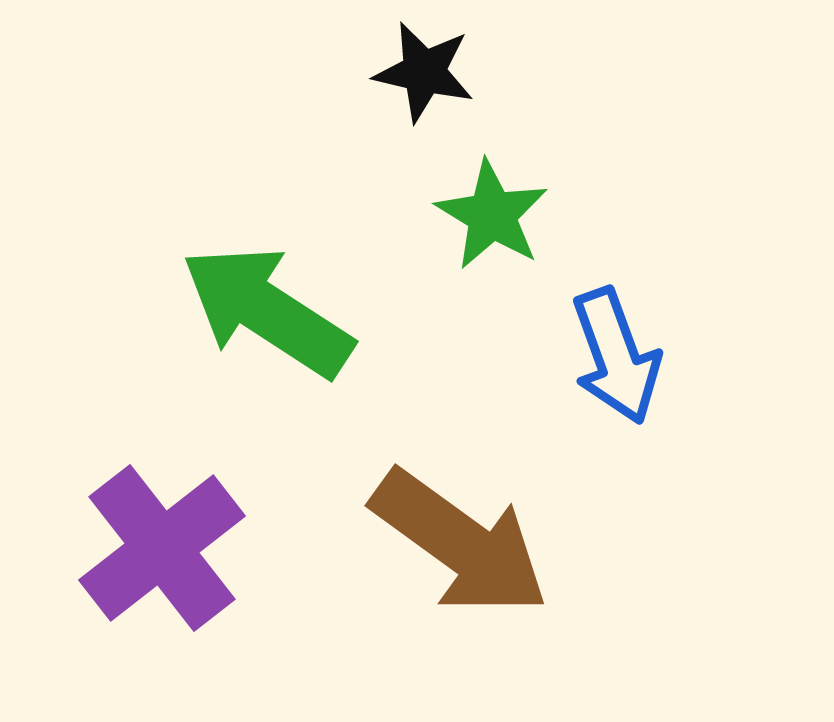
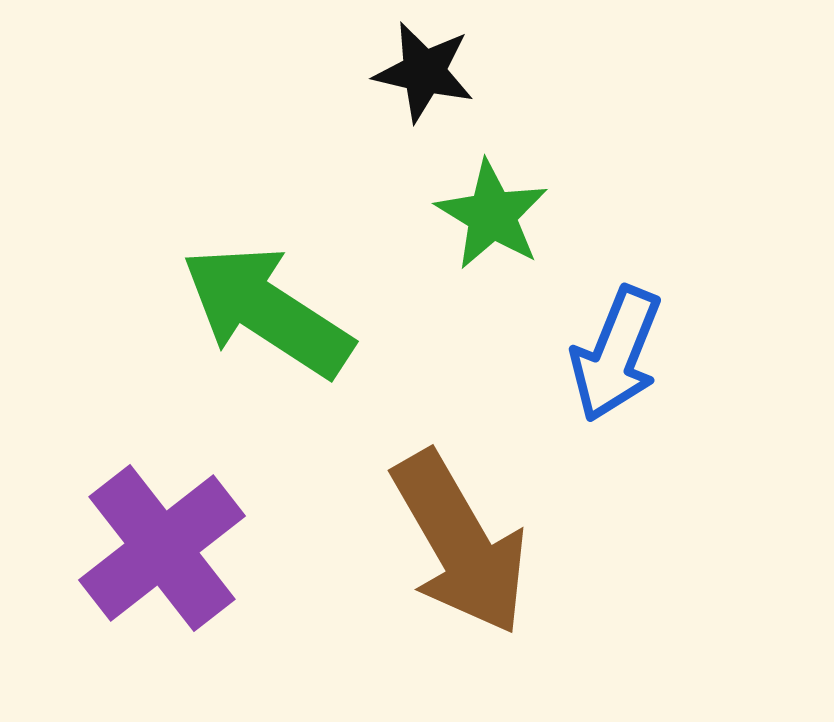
blue arrow: moved 2 px up; rotated 42 degrees clockwise
brown arrow: rotated 24 degrees clockwise
